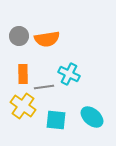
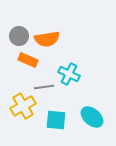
orange rectangle: moved 5 px right, 14 px up; rotated 66 degrees counterclockwise
yellow cross: rotated 25 degrees clockwise
